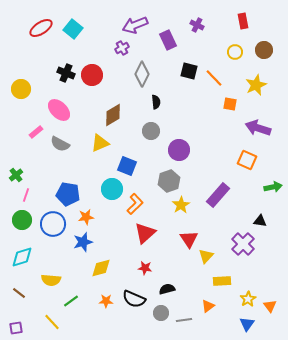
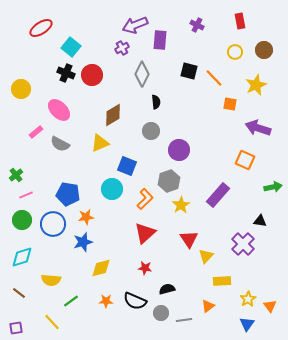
red rectangle at (243, 21): moved 3 px left
cyan square at (73, 29): moved 2 px left, 18 px down
purple rectangle at (168, 40): moved 8 px left; rotated 30 degrees clockwise
orange square at (247, 160): moved 2 px left
pink line at (26, 195): rotated 48 degrees clockwise
orange L-shape at (135, 204): moved 10 px right, 5 px up
black semicircle at (134, 299): moved 1 px right, 2 px down
